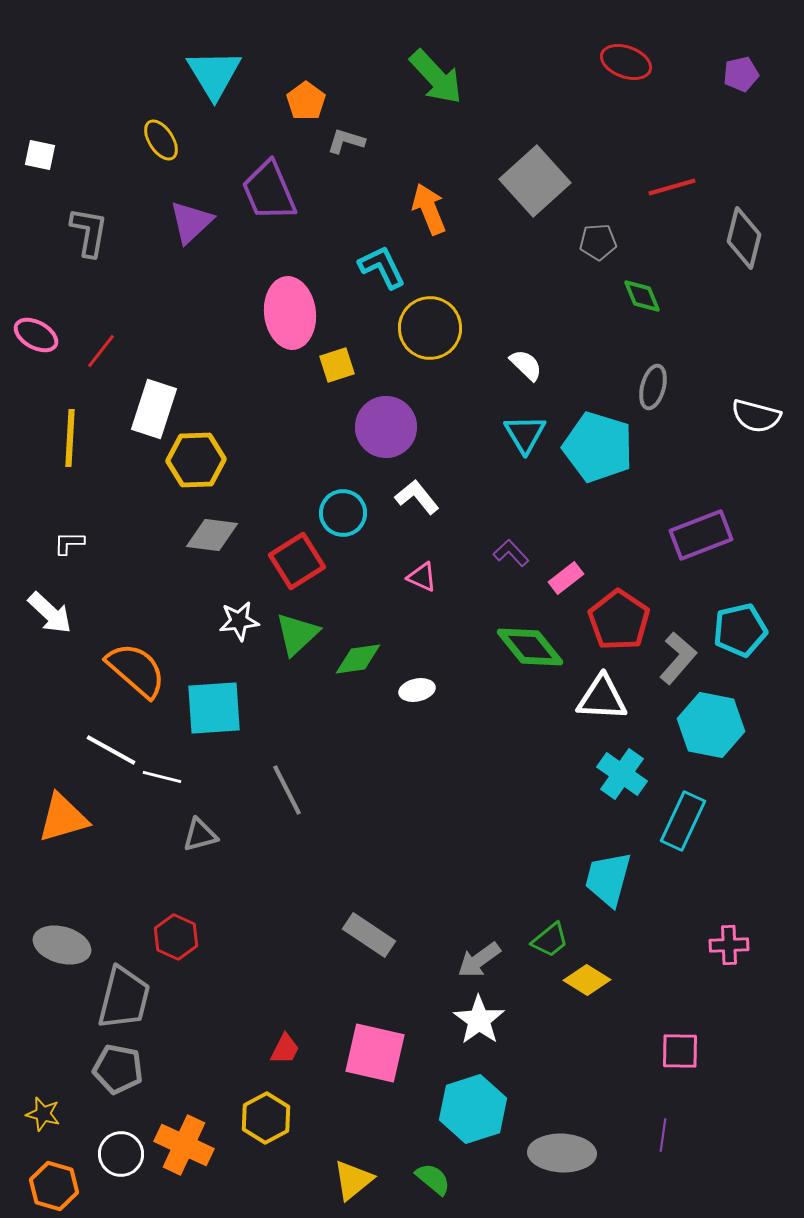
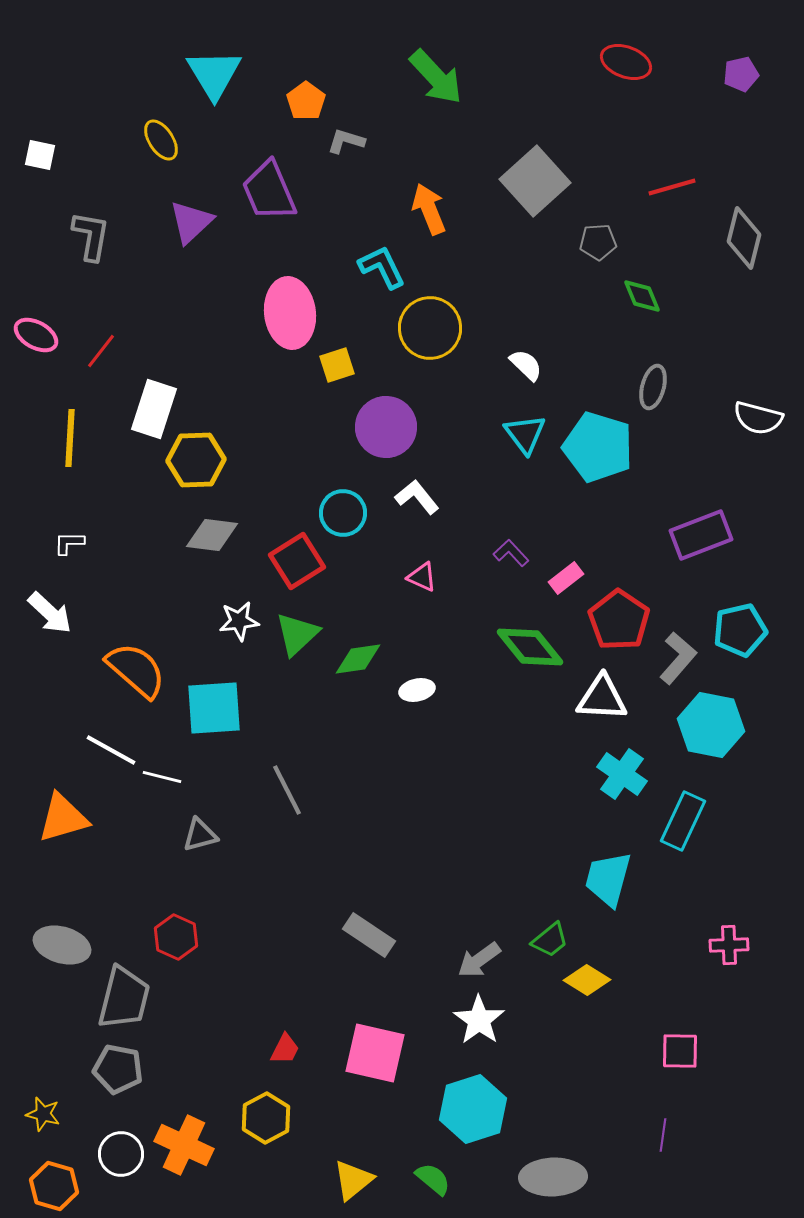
gray L-shape at (89, 232): moved 2 px right, 4 px down
white semicircle at (756, 416): moved 2 px right, 2 px down
cyan triangle at (525, 434): rotated 6 degrees counterclockwise
gray ellipse at (562, 1153): moved 9 px left, 24 px down; rotated 4 degrees counterclockwise
